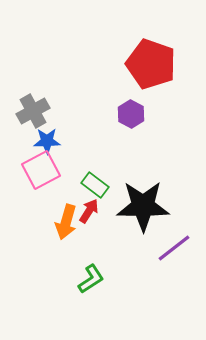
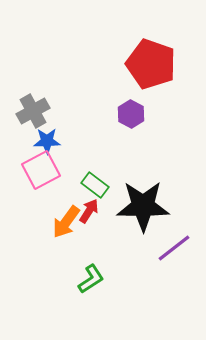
orange arrow: rotated 20 degrees clockwise
